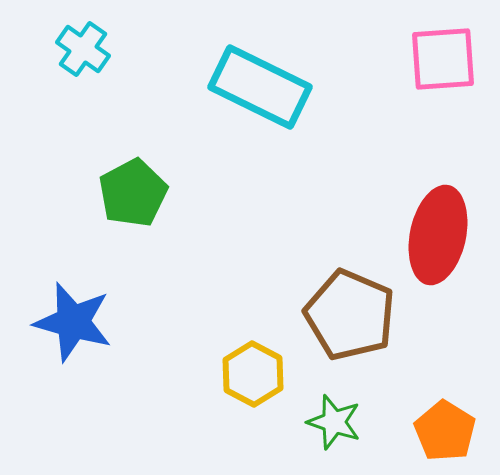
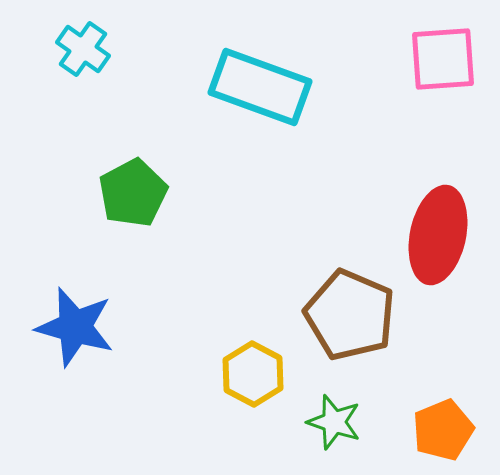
cyan rectangle: rotated 6 degrees counterclockwise
blue star: moved 2 px right, 5 px down
orange pentagon: moved 2 px left, 1 px up; rotated 18 degrees clockwise
